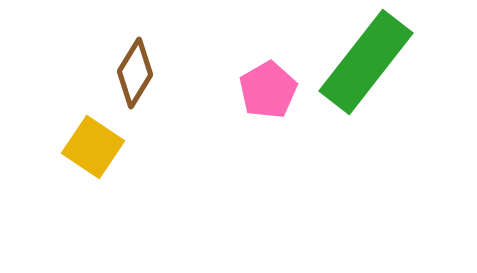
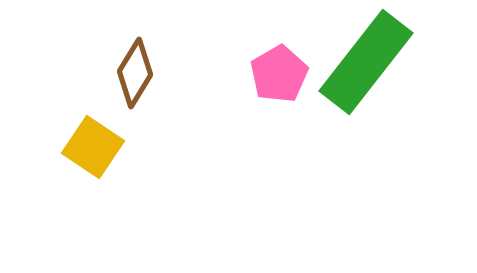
pink pentagon: moved 11 px right, 16 px up
